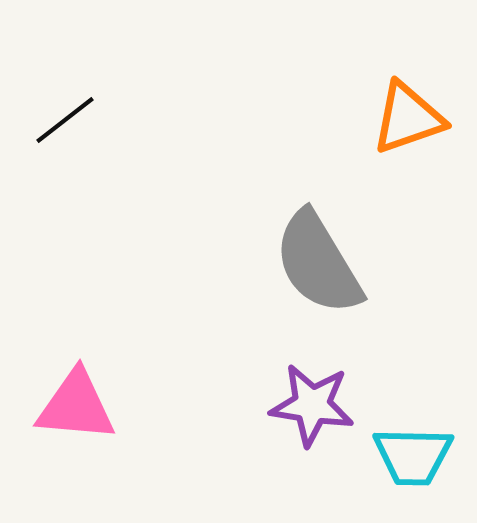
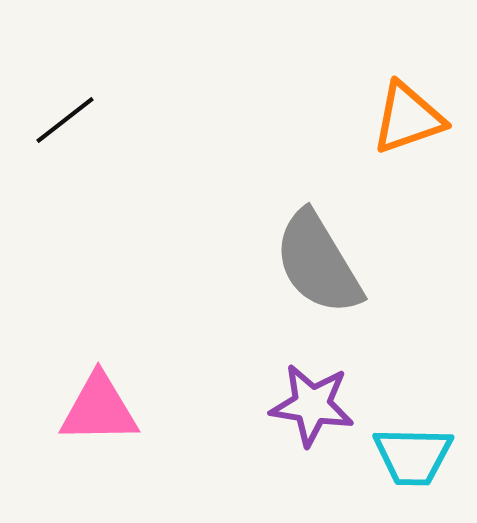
pink triangle: moved 23 px right, 3 px down; rotated 6 degrees counterclockwise
